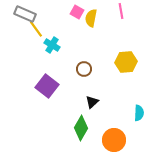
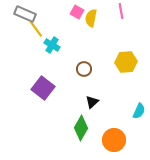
purple square: moved 4 px left, 2 px down
cyan semicircle: moved 2 px up; rotated 21 degrees clockwise
